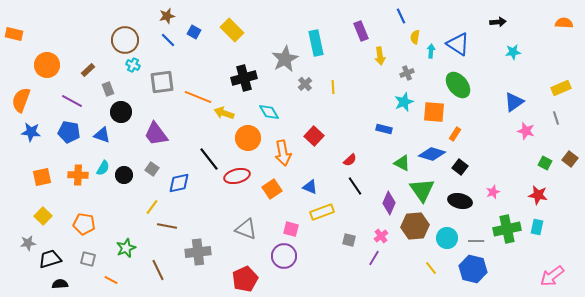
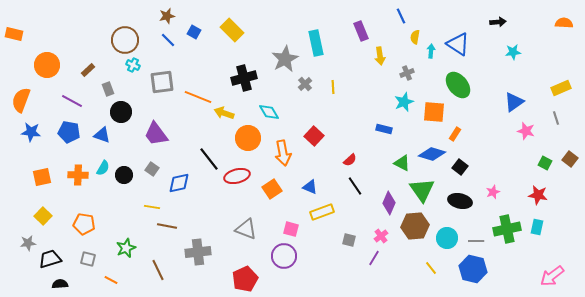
yellow line at (152, 207): rotated 63 degrees clockwise
